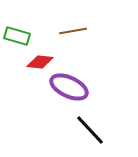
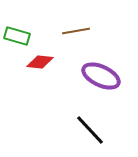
brown line: moved 3 px right
purple ellipse: moved 32 px right, 11 px up
